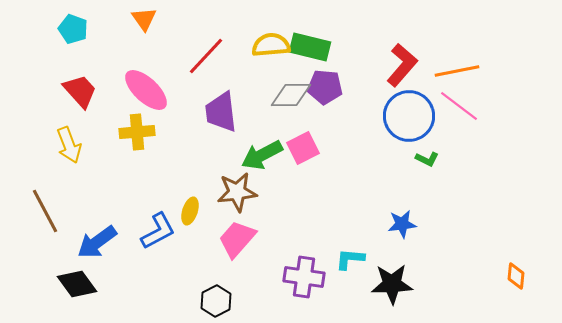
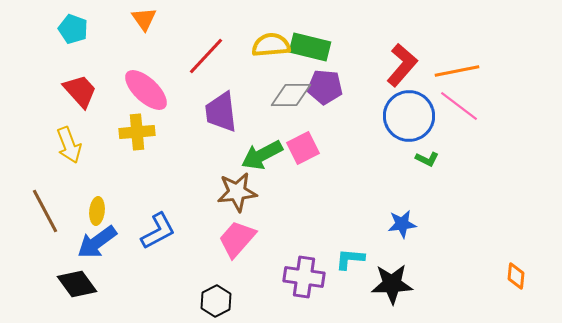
yellow ellipse: moved 93 px left; rotated 12 degrees counterclockwise
